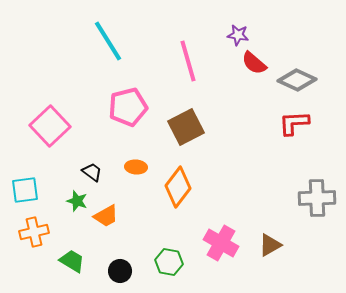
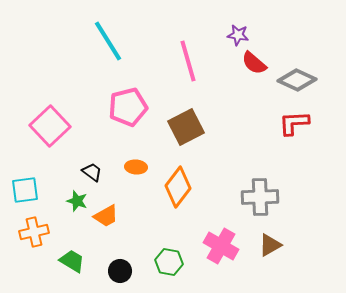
gray cross: moved 57 px left, 1 px up
pink cross: moved 3 px down
